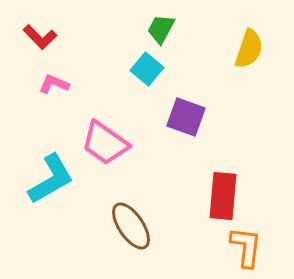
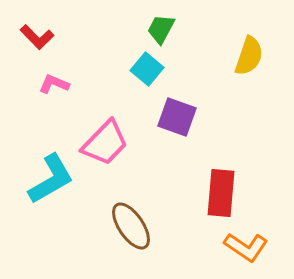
red L-shape: moved 3 px left
yellow semicircle: moved 7 px down
purple square: moved 9 px left
pink trapezoid: rotated 81 degrees counterclockwise
red rectangle: moved 2 px left, 3 px up
orange L-shape: rotated 117 degrees clockwise
